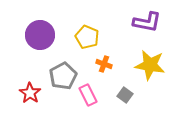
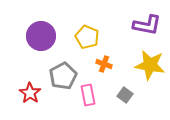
purple L-shape: moved 3 px down
purple circle: moved 1 px right, 1 px down
pink rectangle: rotated 15 degrees clockwise
